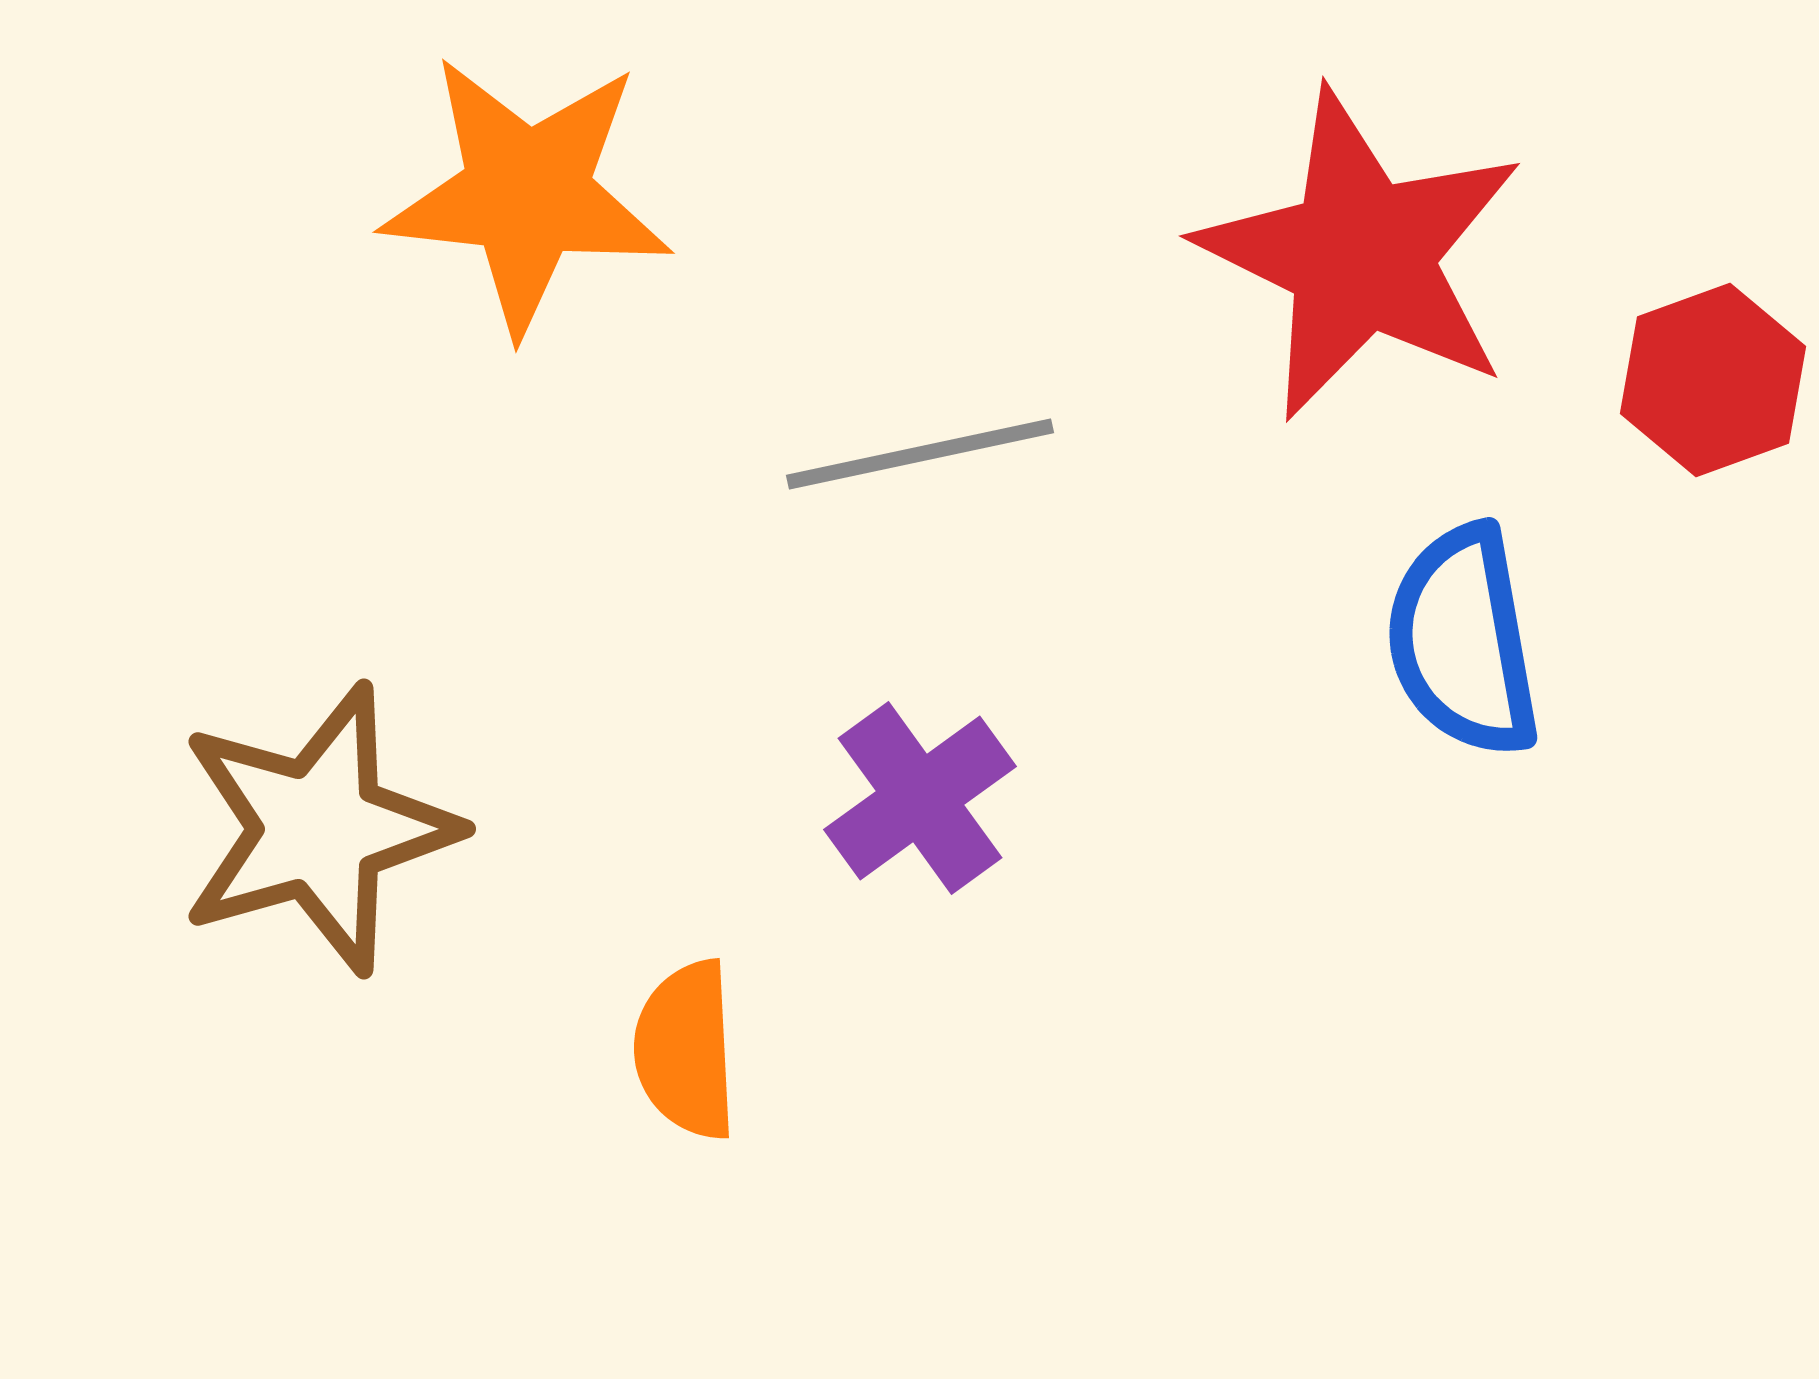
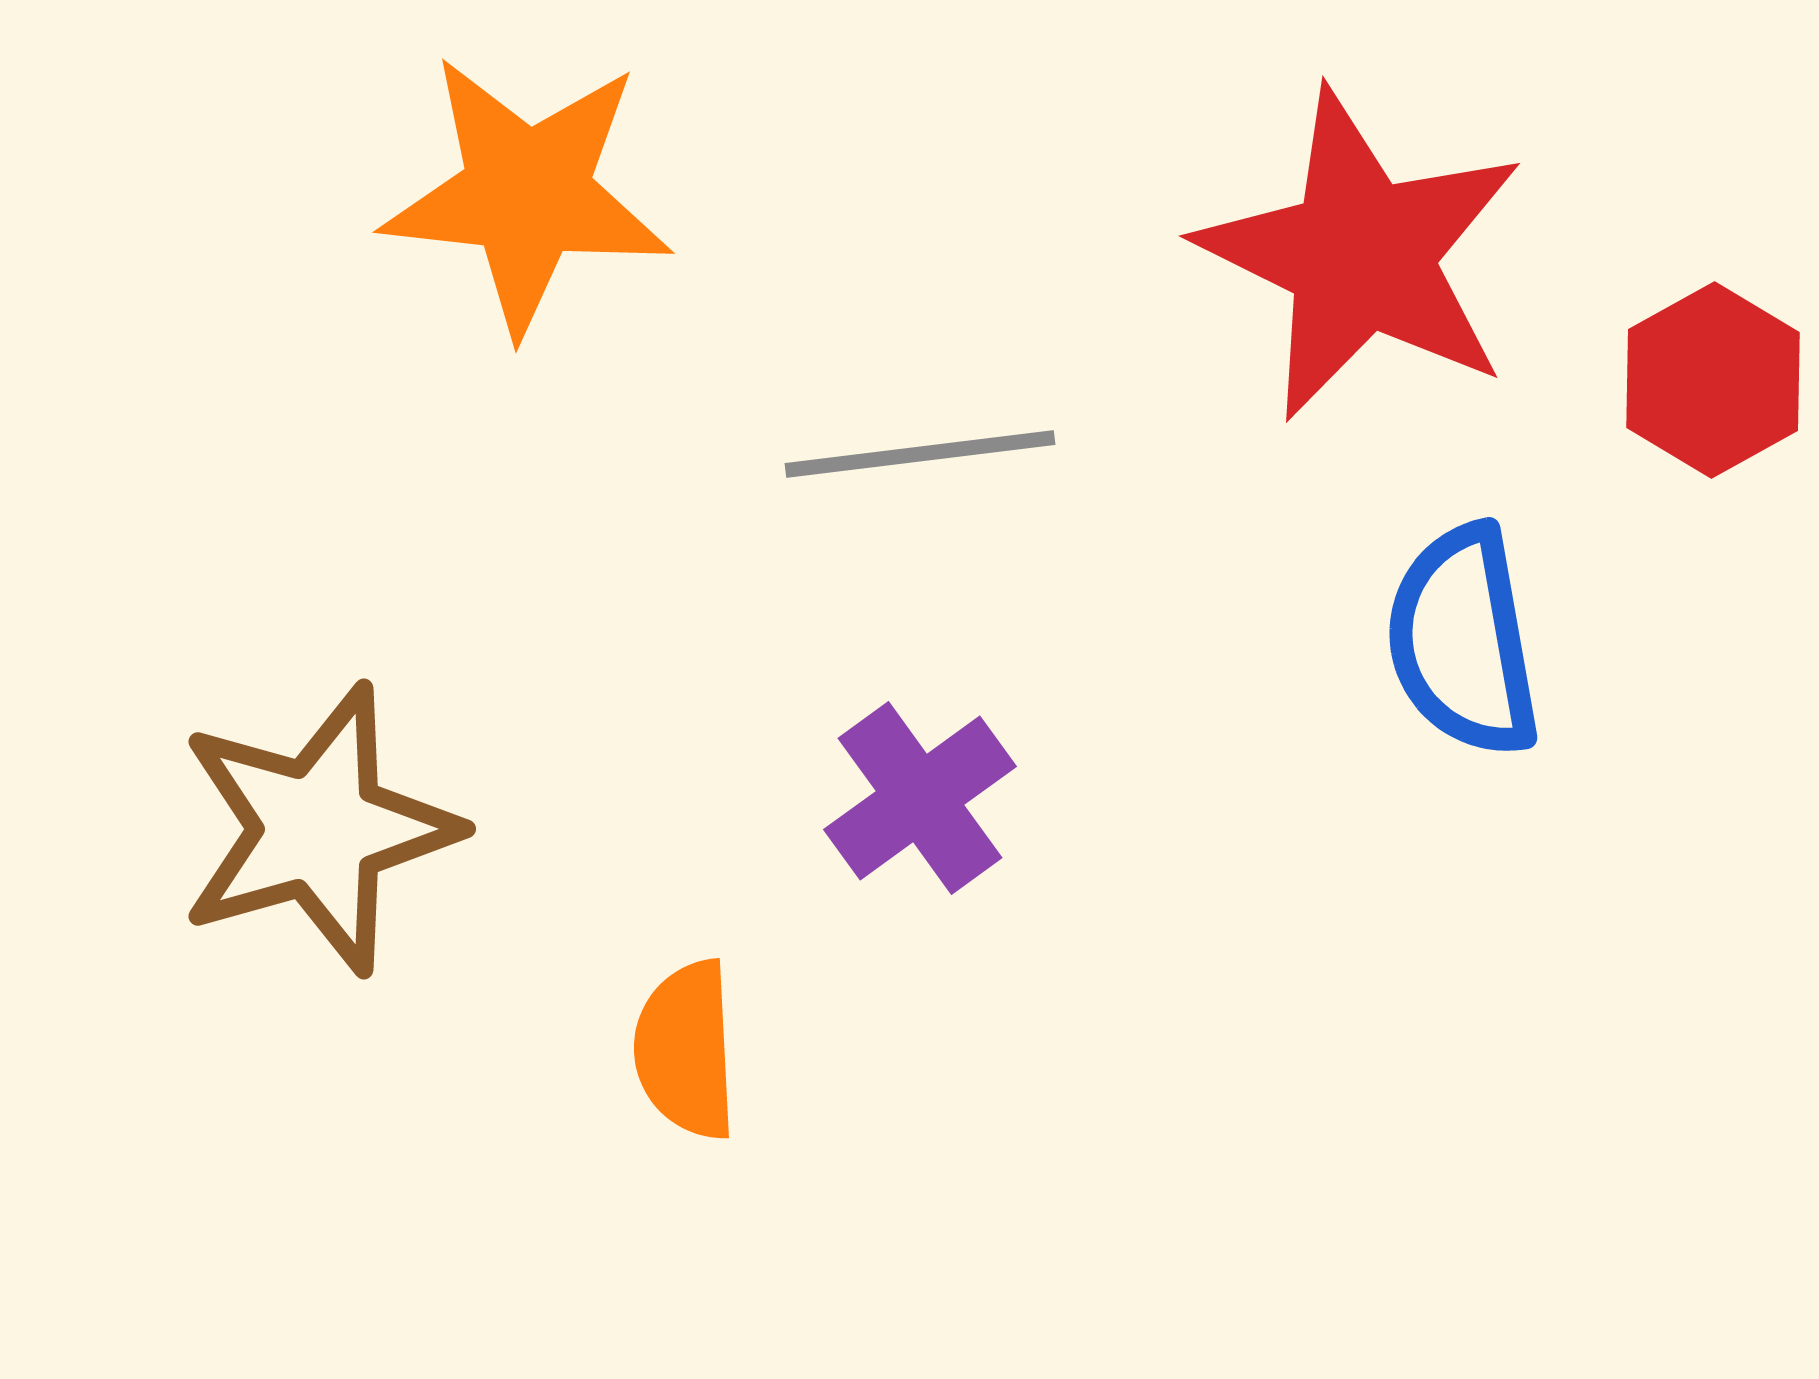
red hexagon: rotated 9 degrees counterclockwise
gray line: rotated 5 degrees clockwise
